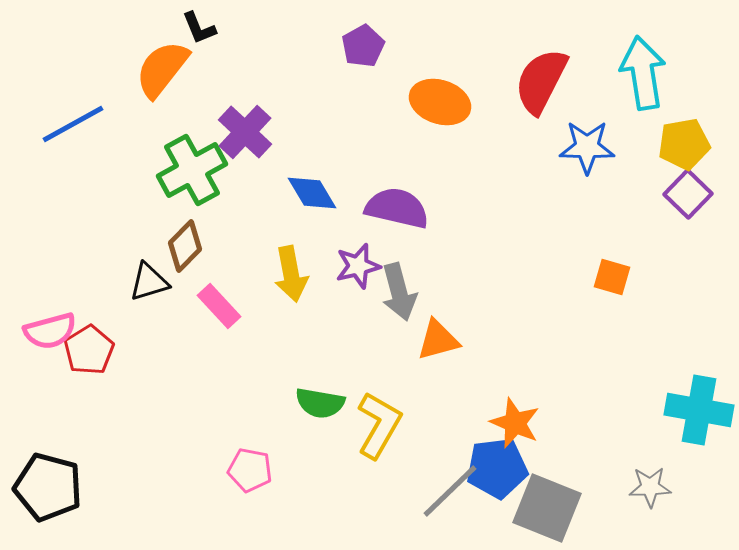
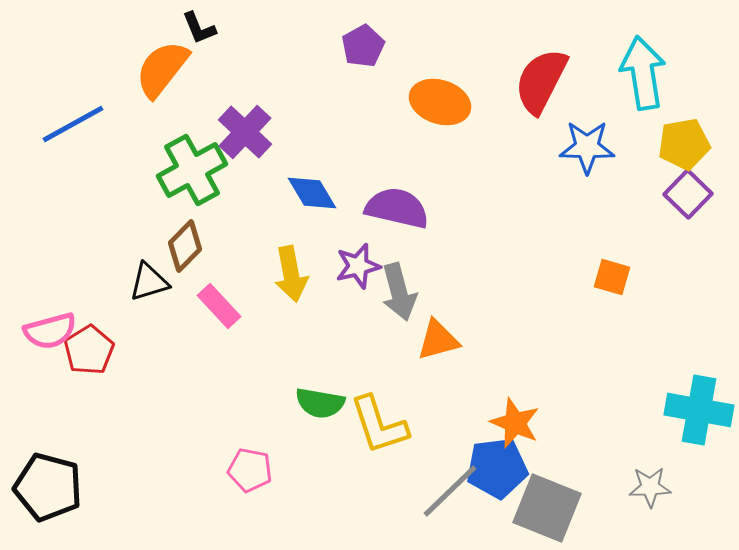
yellow L-shape: rotated 132 degrees clockwise
